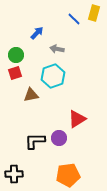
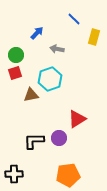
yellow rectangle: moved 24 px down
cyan hexagon: moved 3 px left, 3 px down
black L-shape: moved 1 px left
